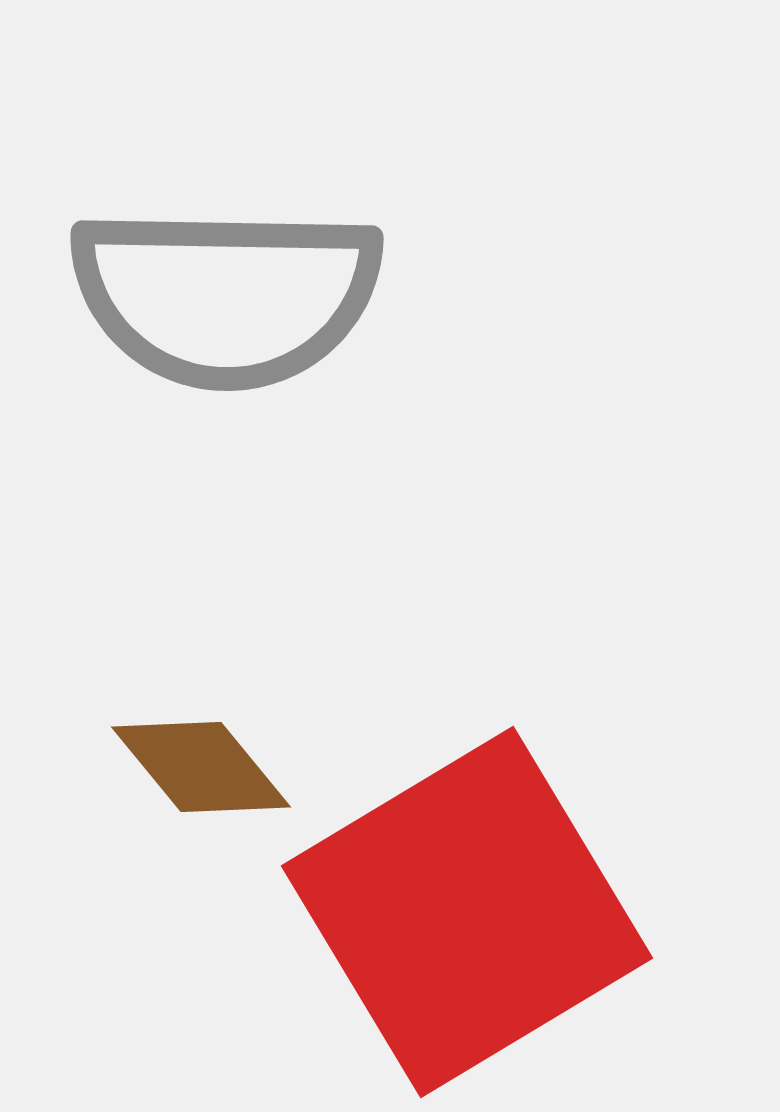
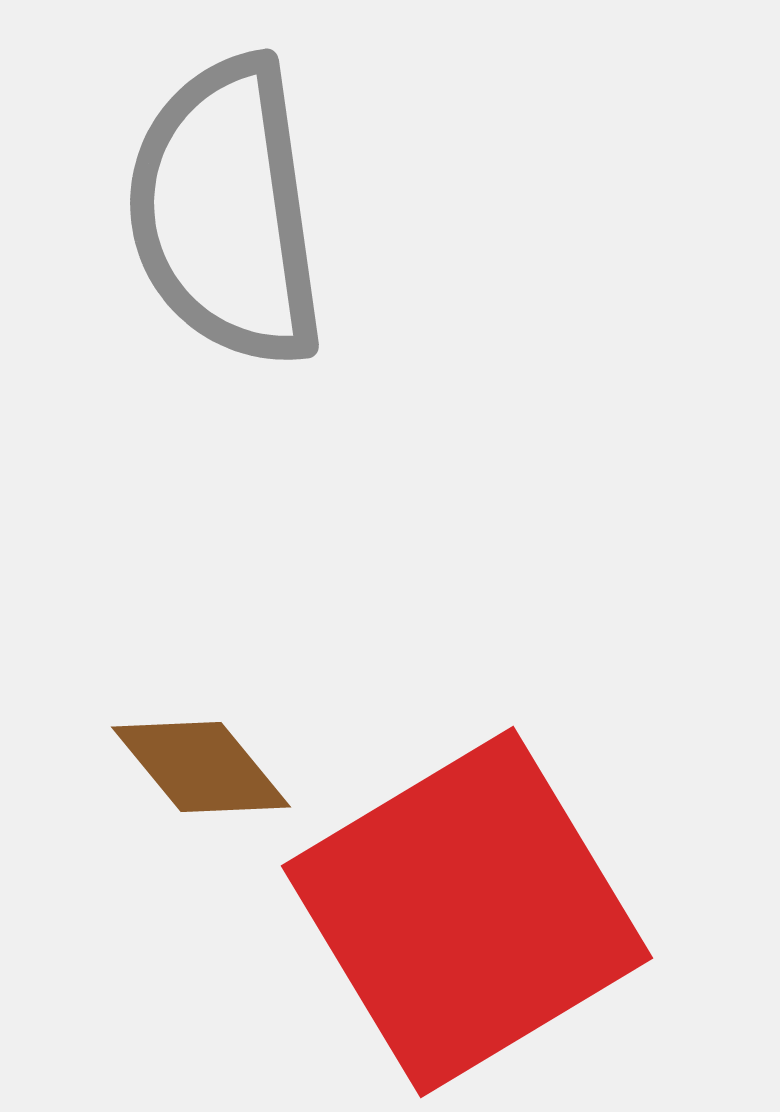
gray semicircle: moved 84 px up; rotated 81 degrees clockwise
